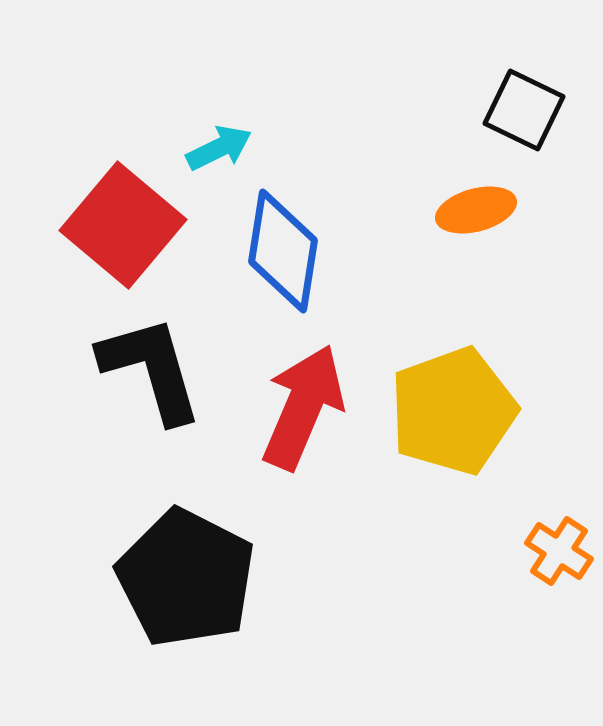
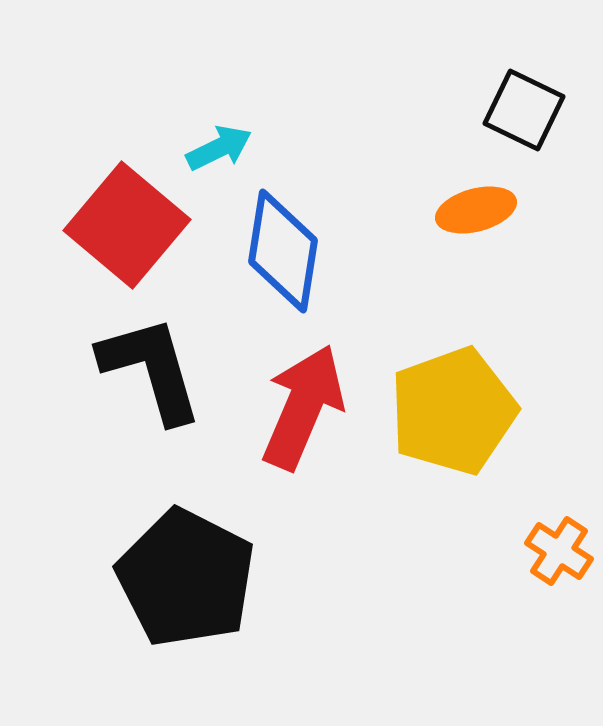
red square: moved 4 px right
